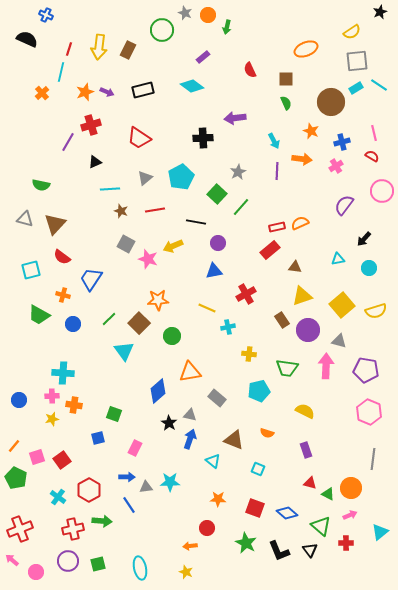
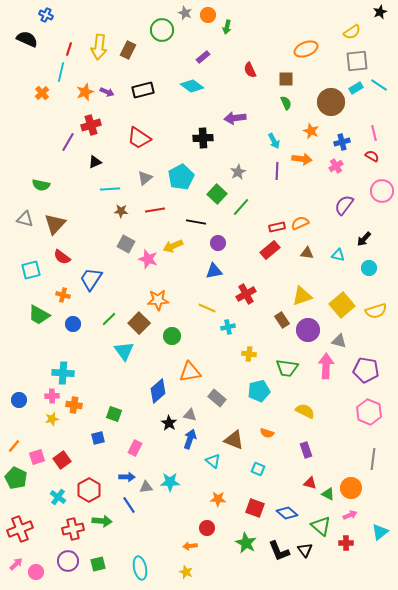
brown star at (121, 211): rotated 16 degrees counterclockwise
cyan triangle at (338, 259): moved 4 px up; rotated 24 degrees clockwise
brown triangle at (295, 267): moved 12 px right, 14 px up
black triangle at (310, 550): moved 5 px left
pink arrow at (12, 560): moved 4 px right, 4 px down; rotated 96 degrees clockwise
